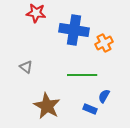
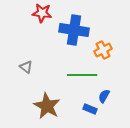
red star: moved 6 px right
orange cross: moved 1 px left, 7 px down
